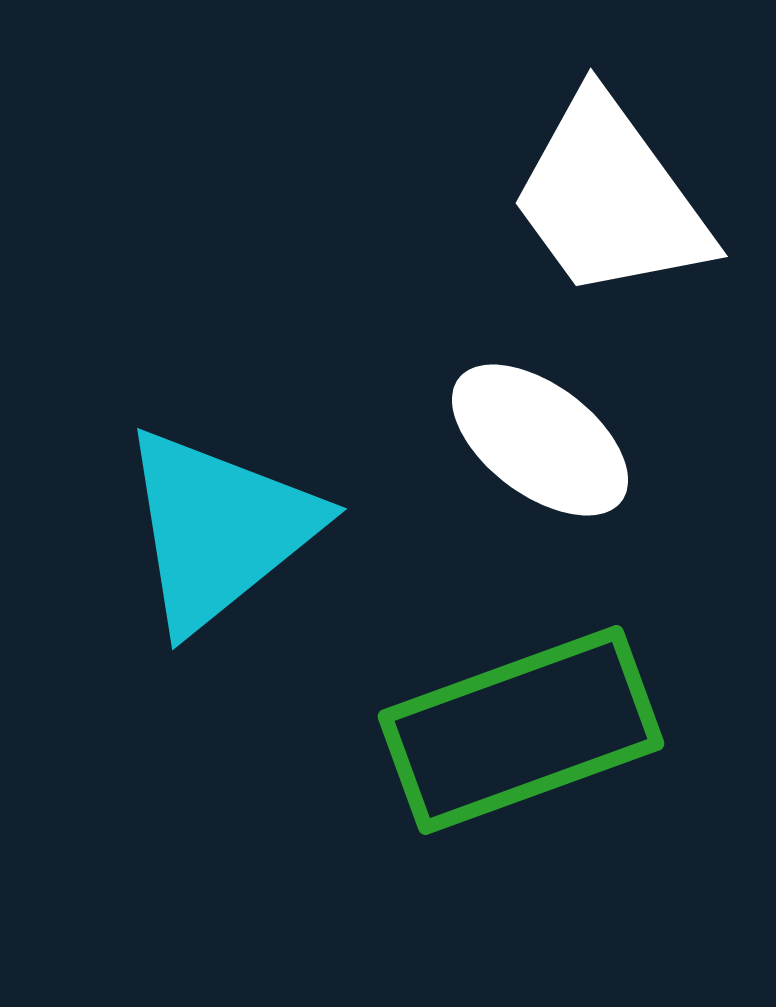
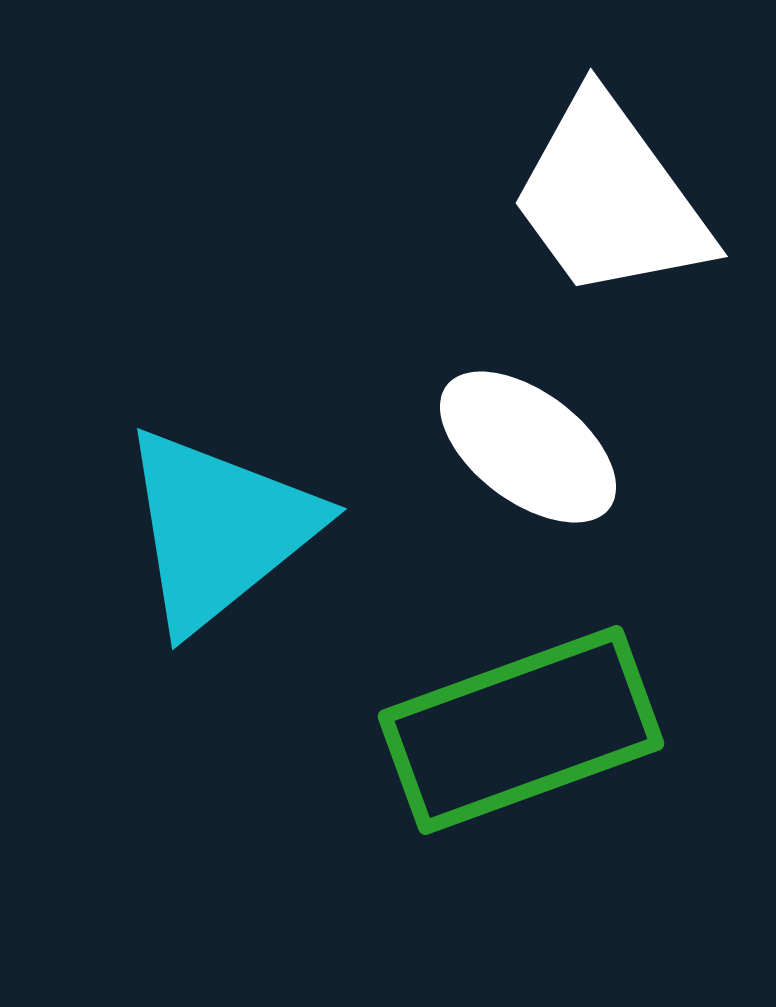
white ellipse: moved 12 px left, 7 px down
